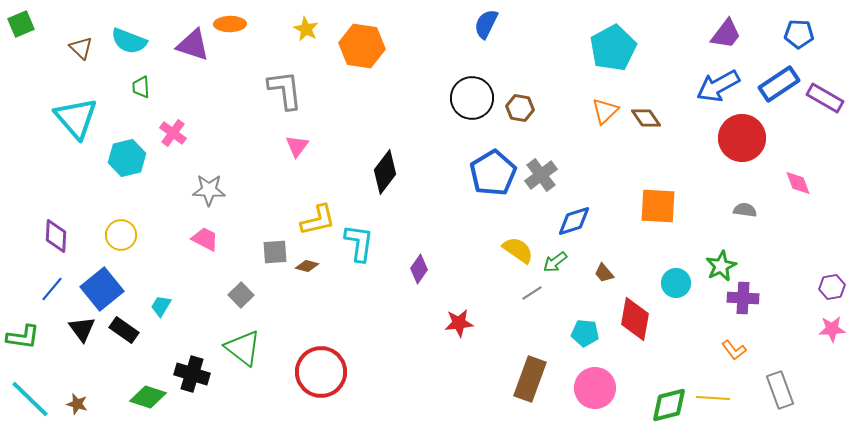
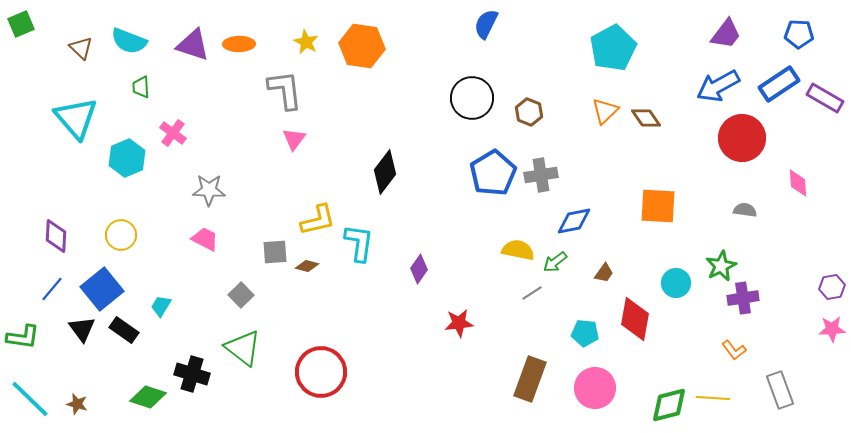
orange ellipse at (230, 24): moved 9 px right, 20 px down
yellow star at (306, 29): moved 13 px down
brown hexagon at (520, 108): moved 9 px right, 4 px down; rotated 12 degrees clockwise
pink triangle at (297, 146): moved 3 px left, 7 px up
cyan hexagon at (127, 158): rotated 9 degrees counterclockwise
gray cross at (541, 175): rotated 28 degrees clockwise
pink diamond at (798, 183): rotated 16 degrees clockwise
blue diamond at (574, 221): rotated 6 degrees clockwise
yellow semicircle at (518, 250): rotated 24 degrees counterclockwise
brown trapezoid at (604, 273): rotated 105 degrees counterclockwise
purple cross at (743, 298): rotated 12 degrees counterclockwise
